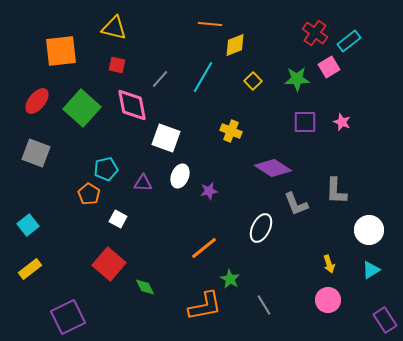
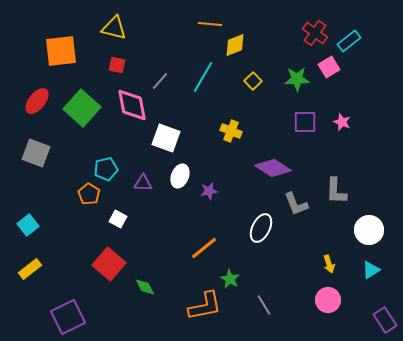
gray line at (160, 79): moved 2 px down
